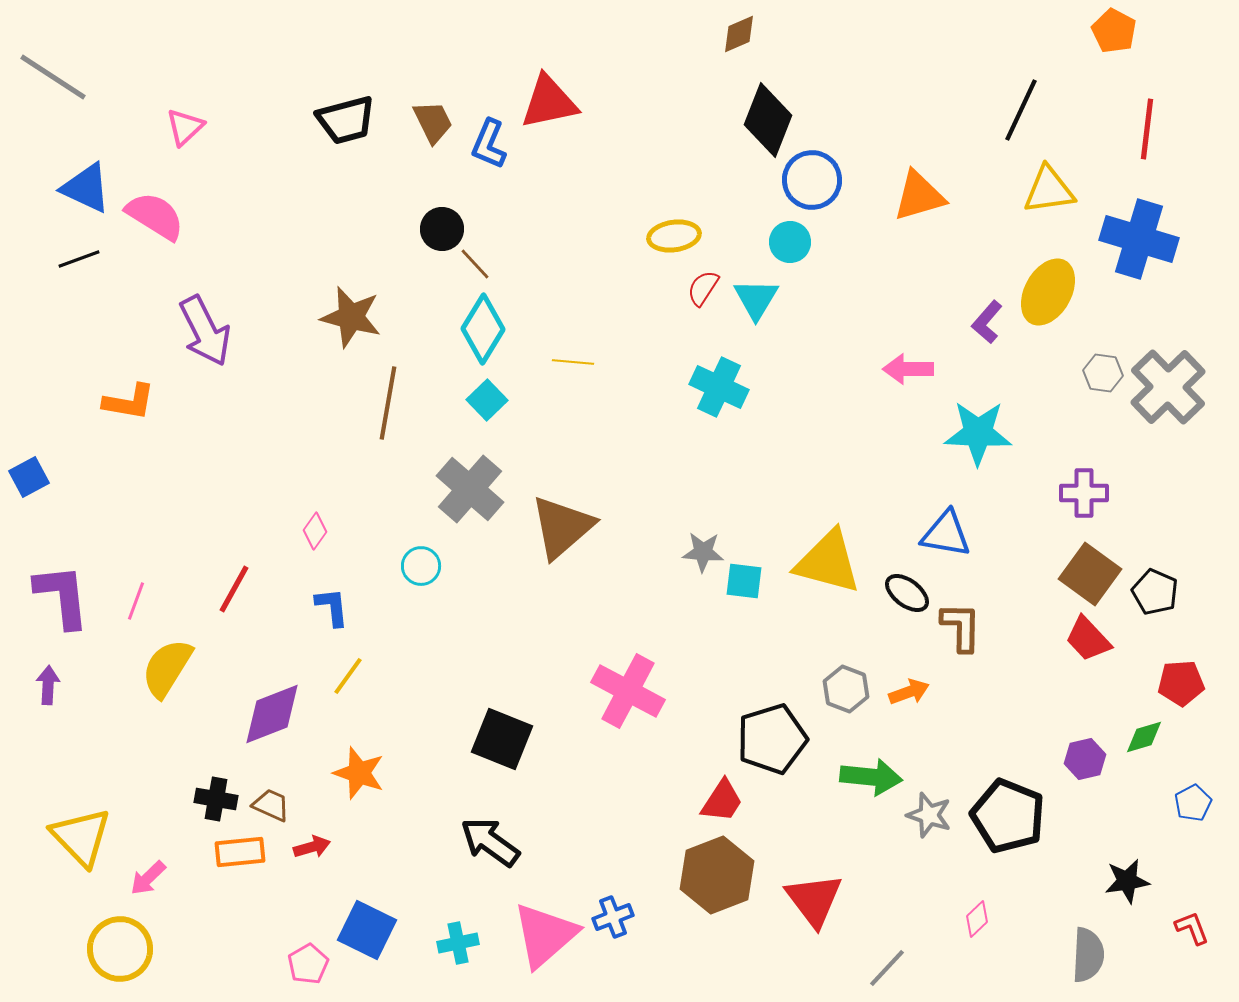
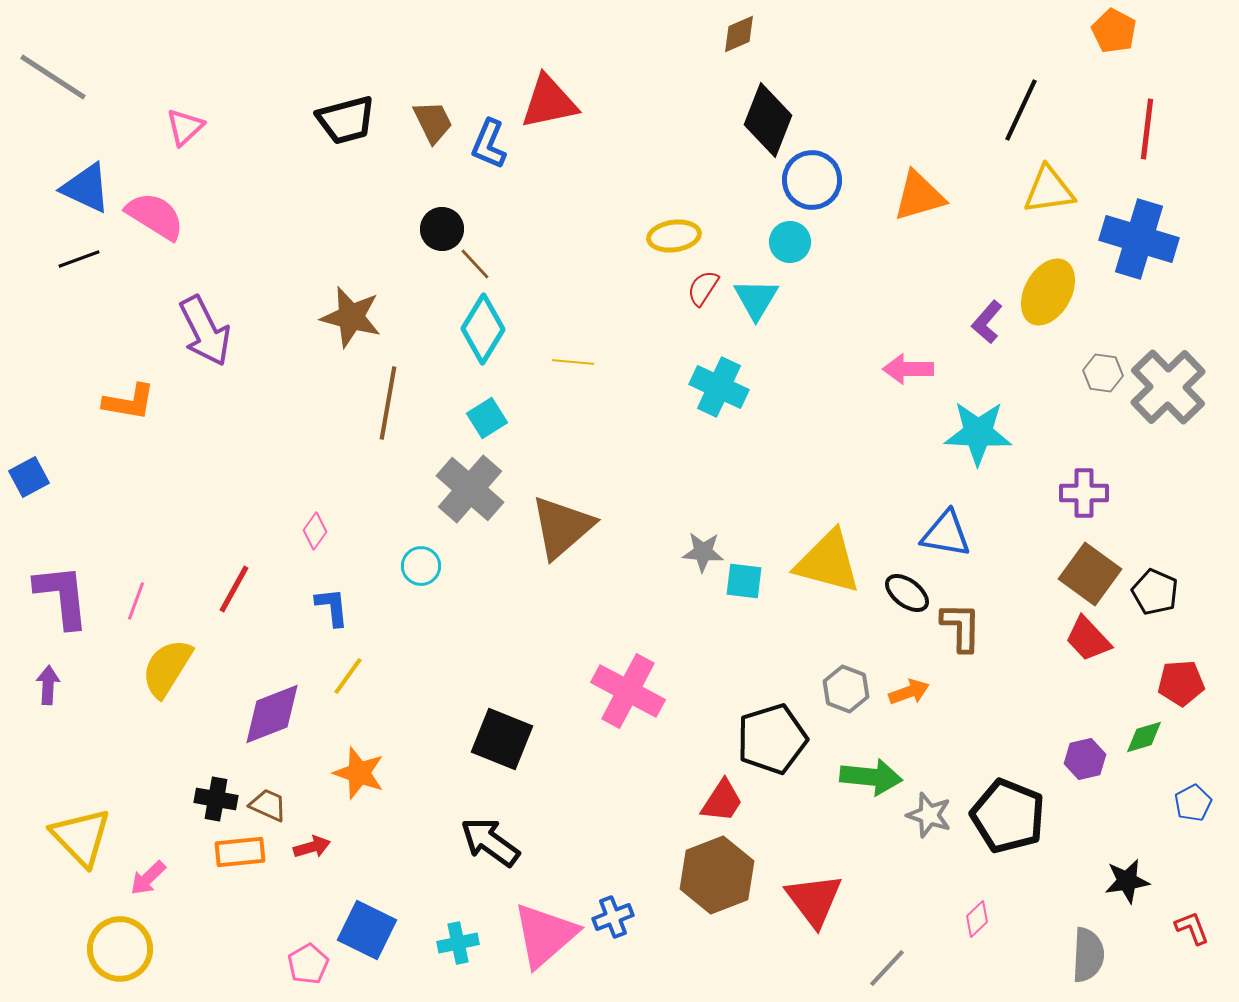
cyan square at (487, 400): moved 18 px down; rotated 12 degrees clockwise
brown trapezoid at (271, 805): moved 3 px left
